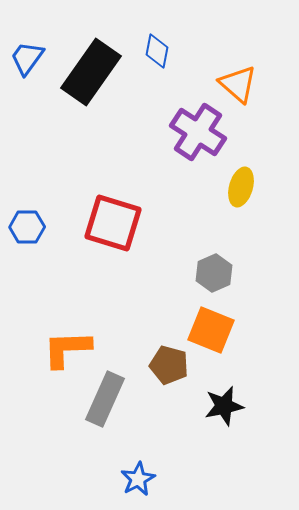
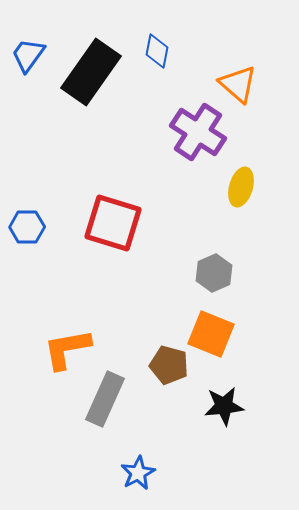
blue trapezoid: moved 1 px right, 3 px up
orange square: moved 4 px down
orange L-shape: rotated 8 degrees counterclockwise
black star: rotated 6 degrees clockwise
blue star: moved 6 px up
